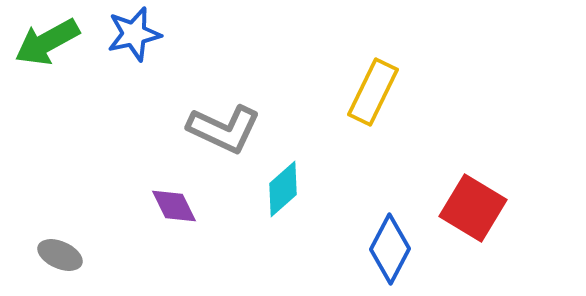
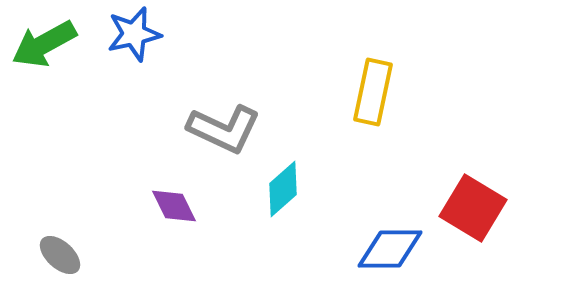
green arrow: moved 3 px left, 2 px down
yellow rectangle: rotated 14 degrees counterclockwise
blue diamond: rotated 62 degrees clockwise
gray ellipse: rotated 18 degrees clockwise
